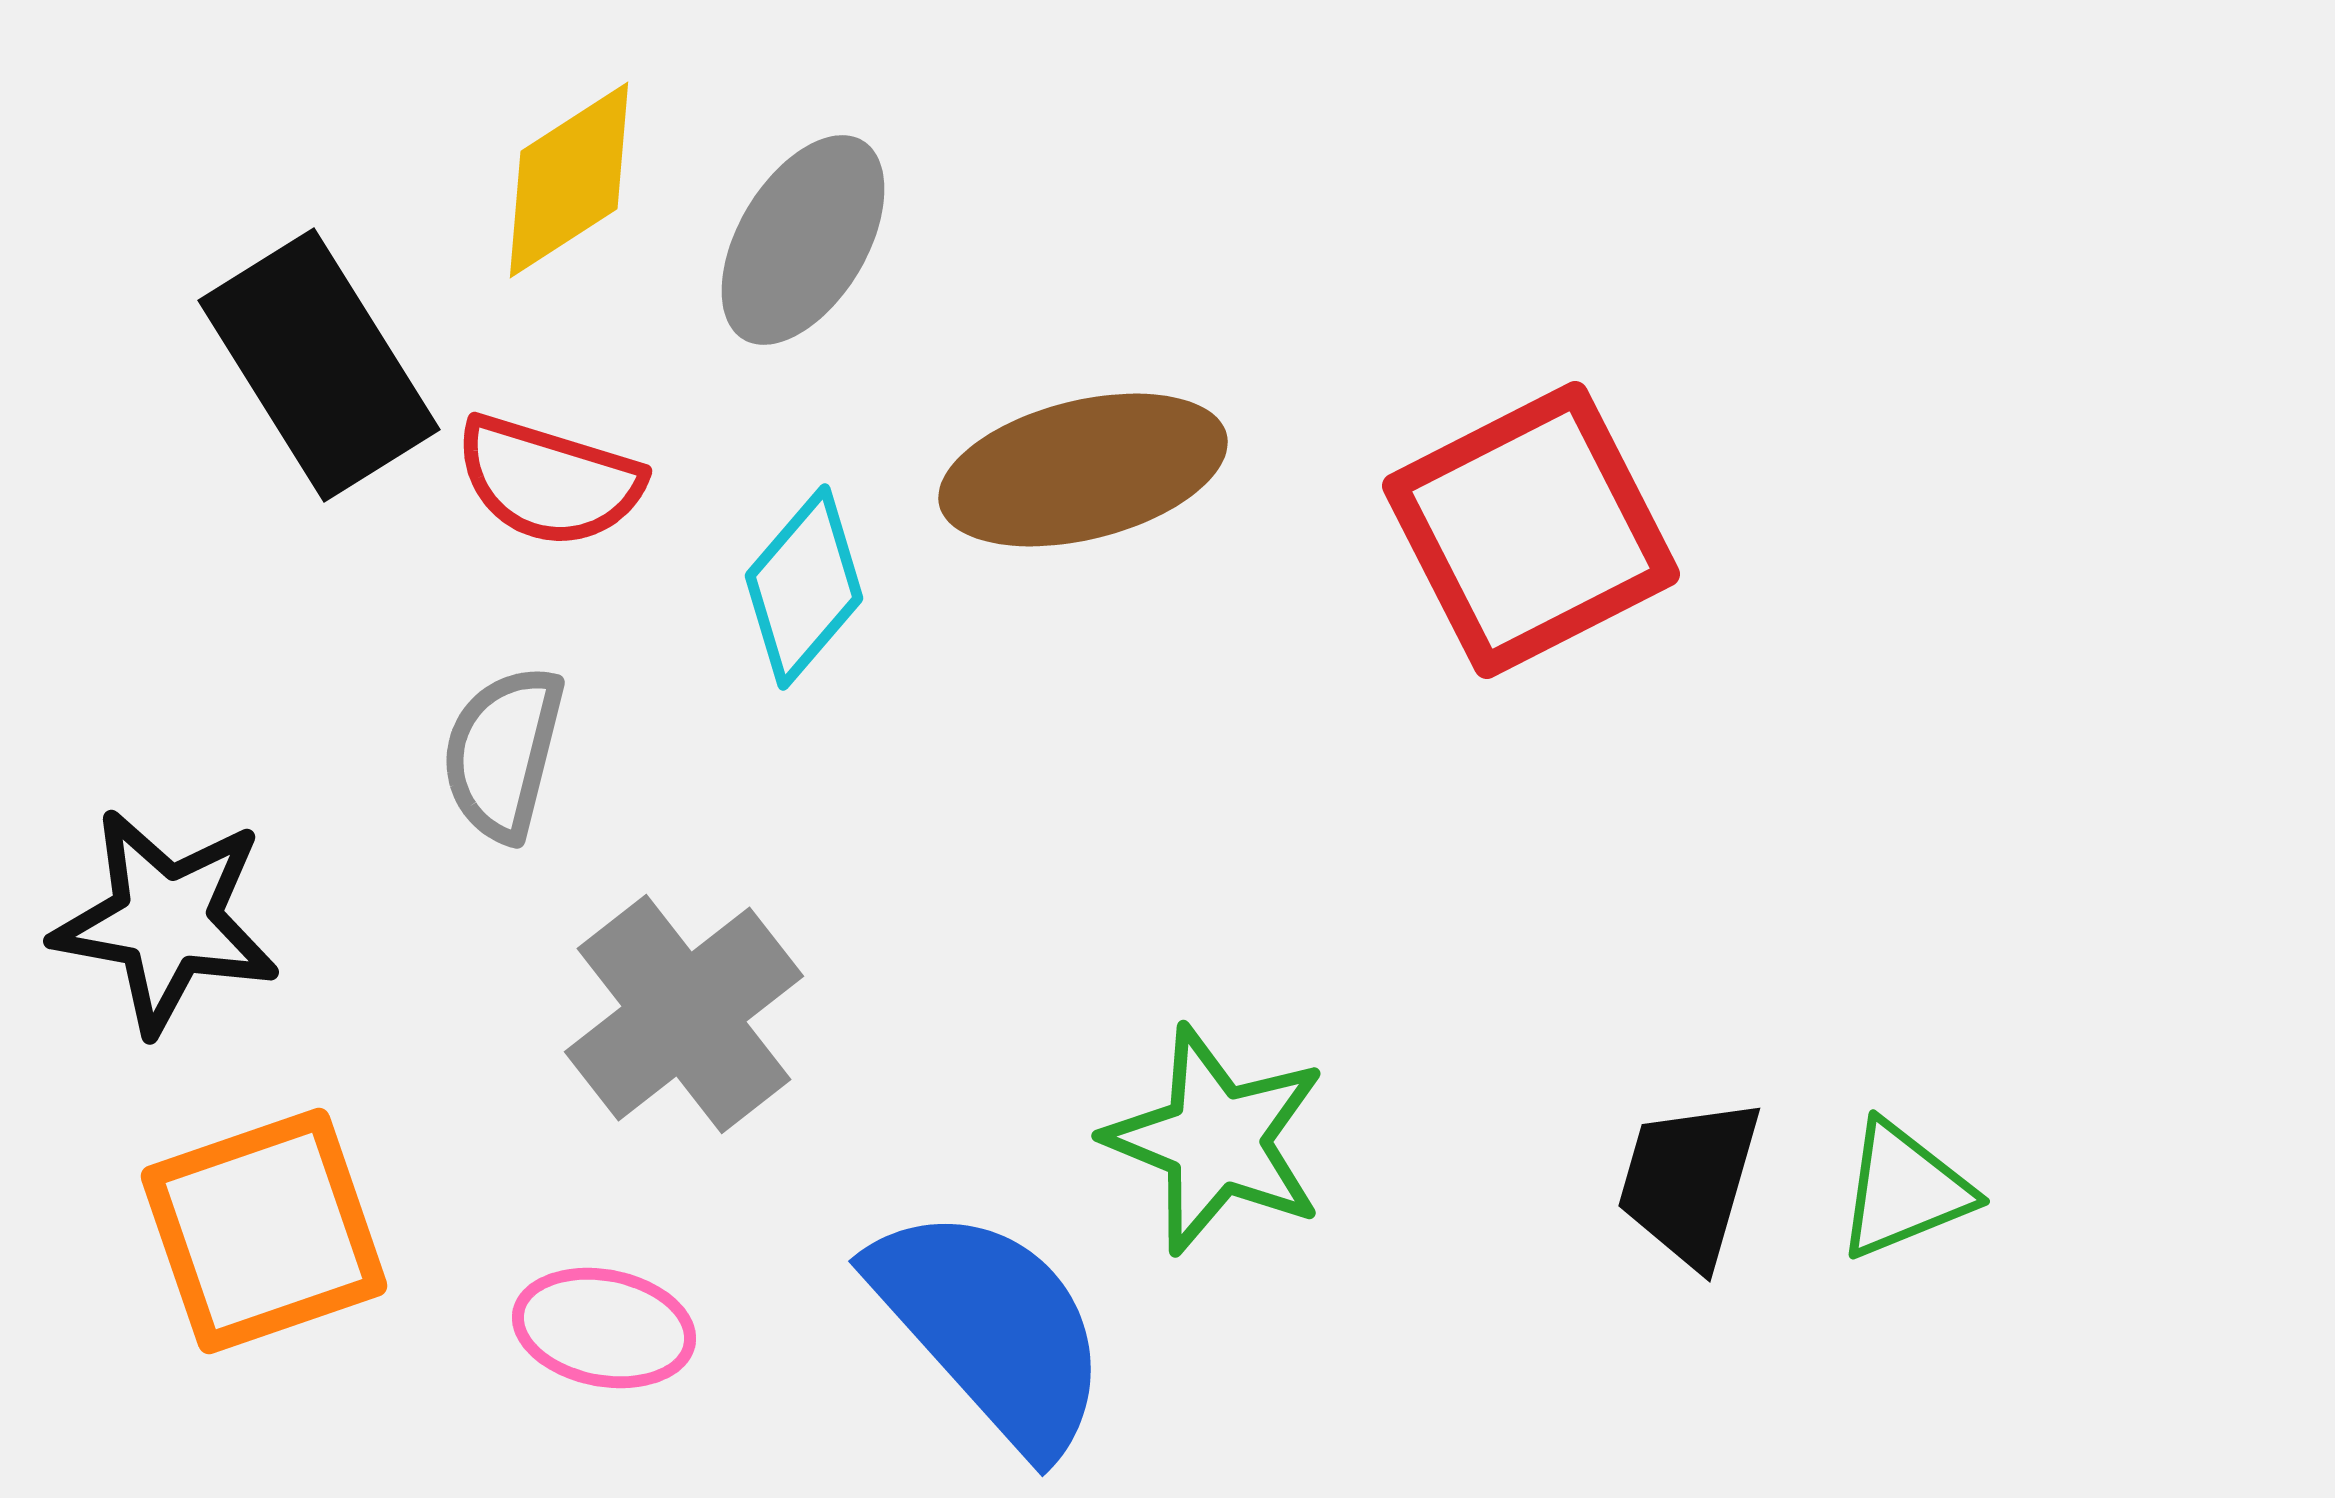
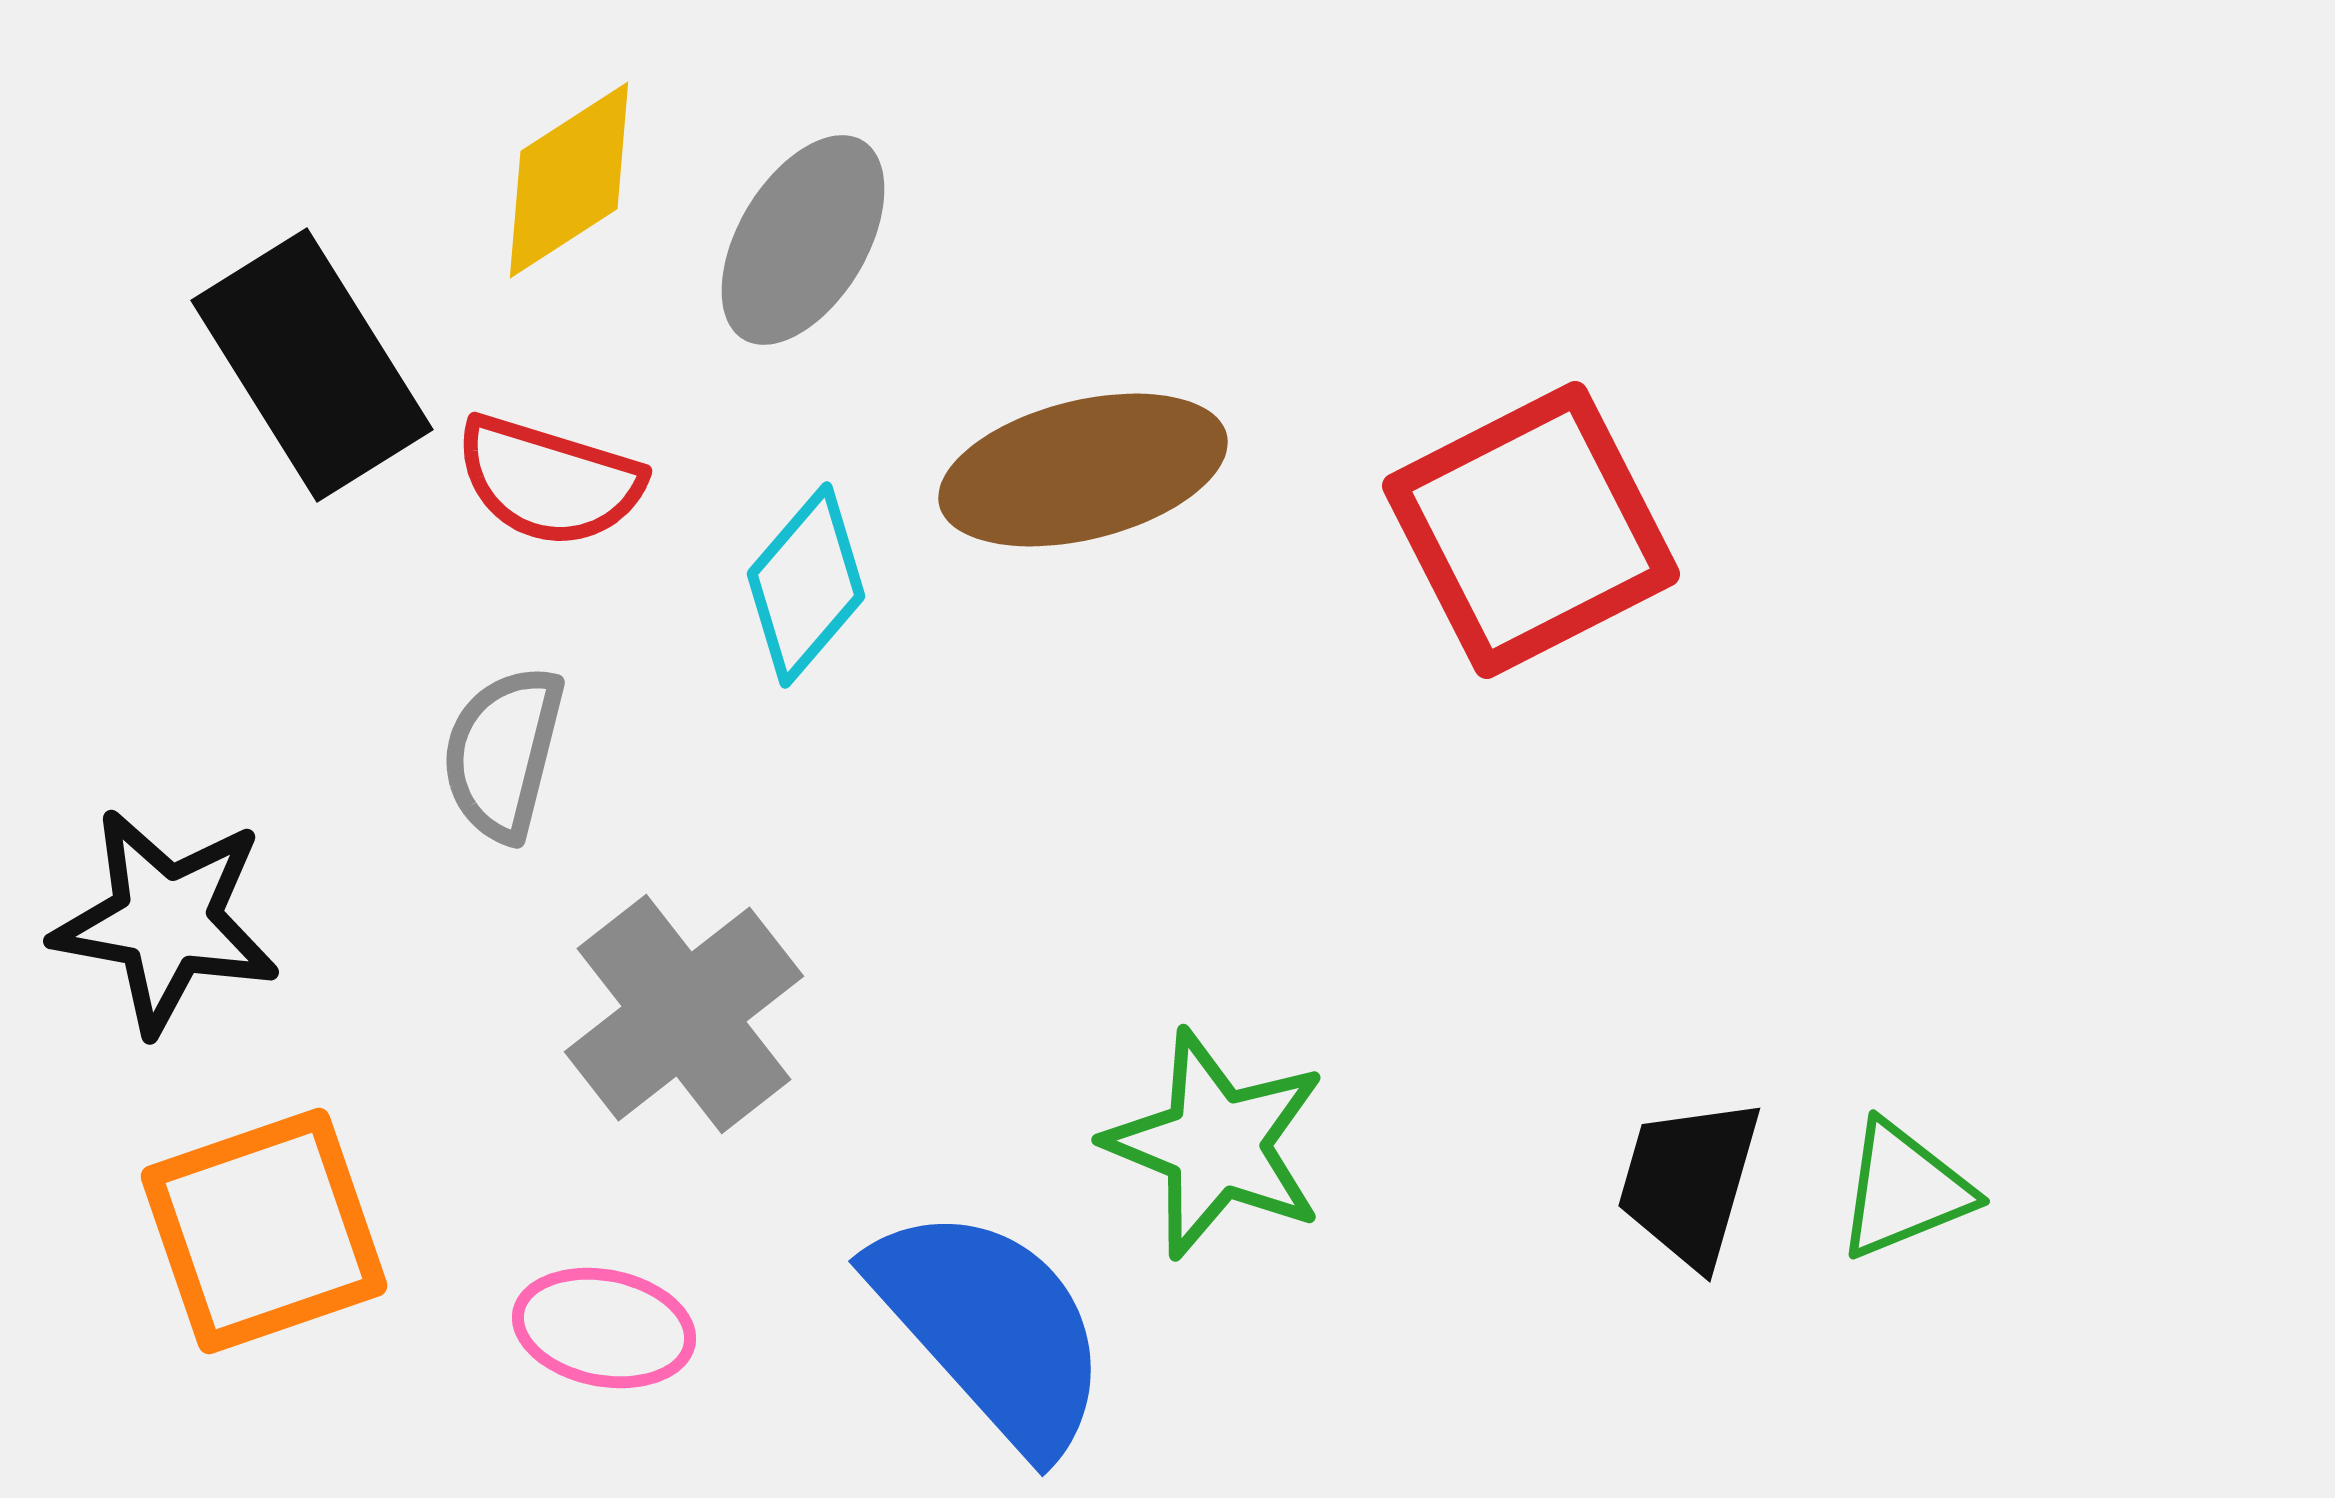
black rectangle: moved 7 px left
cyan diamond: moved 2 px right, 2 px up
green star: moved 4 px down
